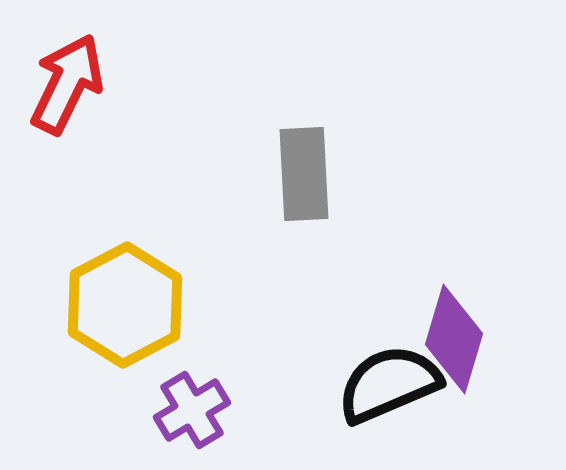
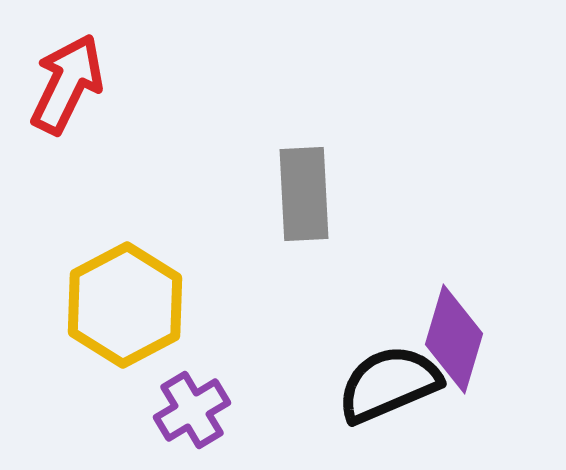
gray rectangle: moved 20 px down
